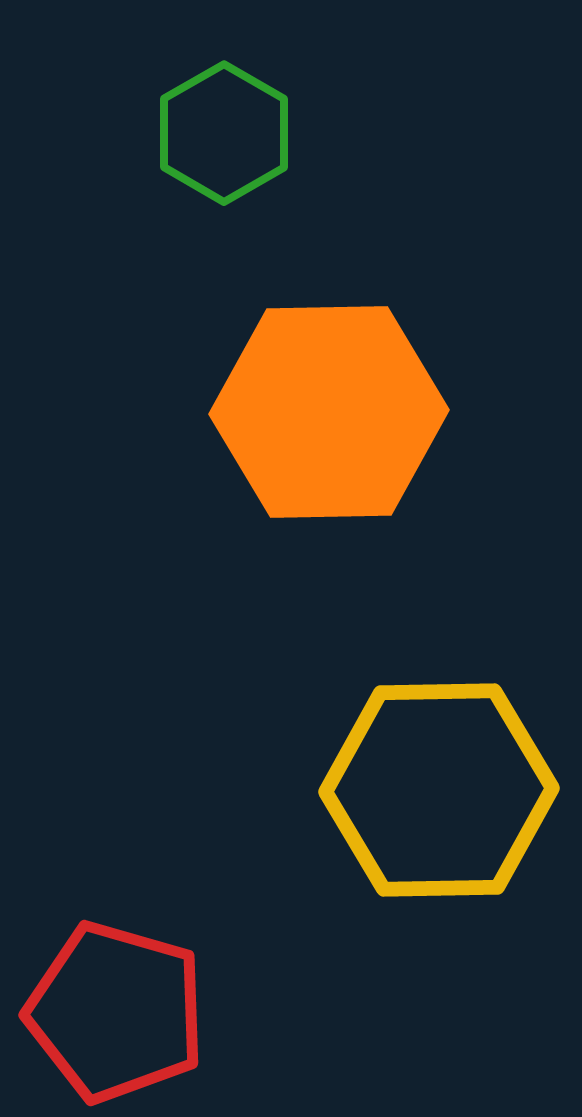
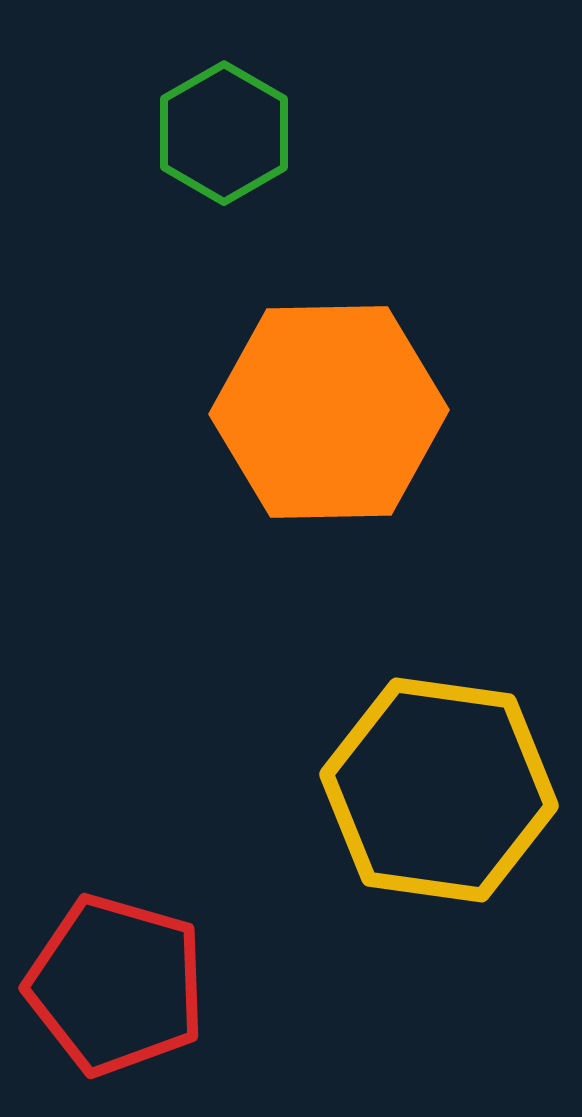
yellow hexagon: rotated 9 degrees clockwise
red pentagon: moved 27 px up
